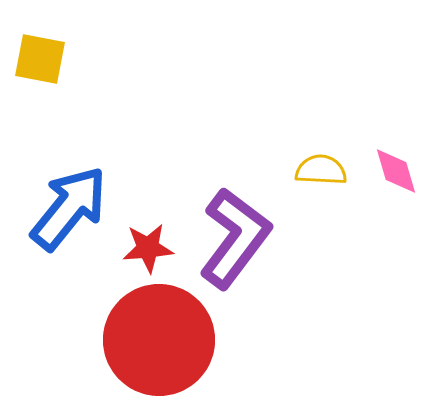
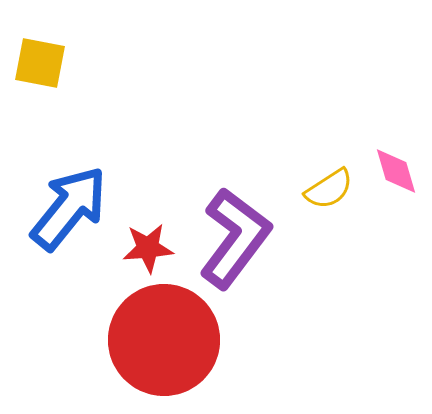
yellow square: moved 4 px down
yellow semicircle: moved 8 px right, 19 px down; rotated 144 degrees clockwise
red circle: moved 5 px right
